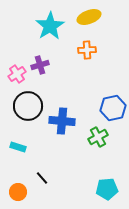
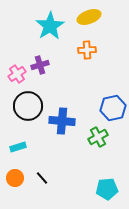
cyan rectangle: rotated 35 degrees counterclockwise
orange circle: moved 3 px left, 14 px up
